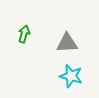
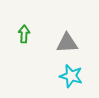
green arrow: rotated 12 degrees counterclockwise
